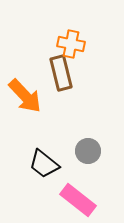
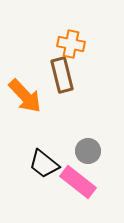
brown rectangle: moved 1 px right, 2 px down
pink rectangle: moved 18 px up
